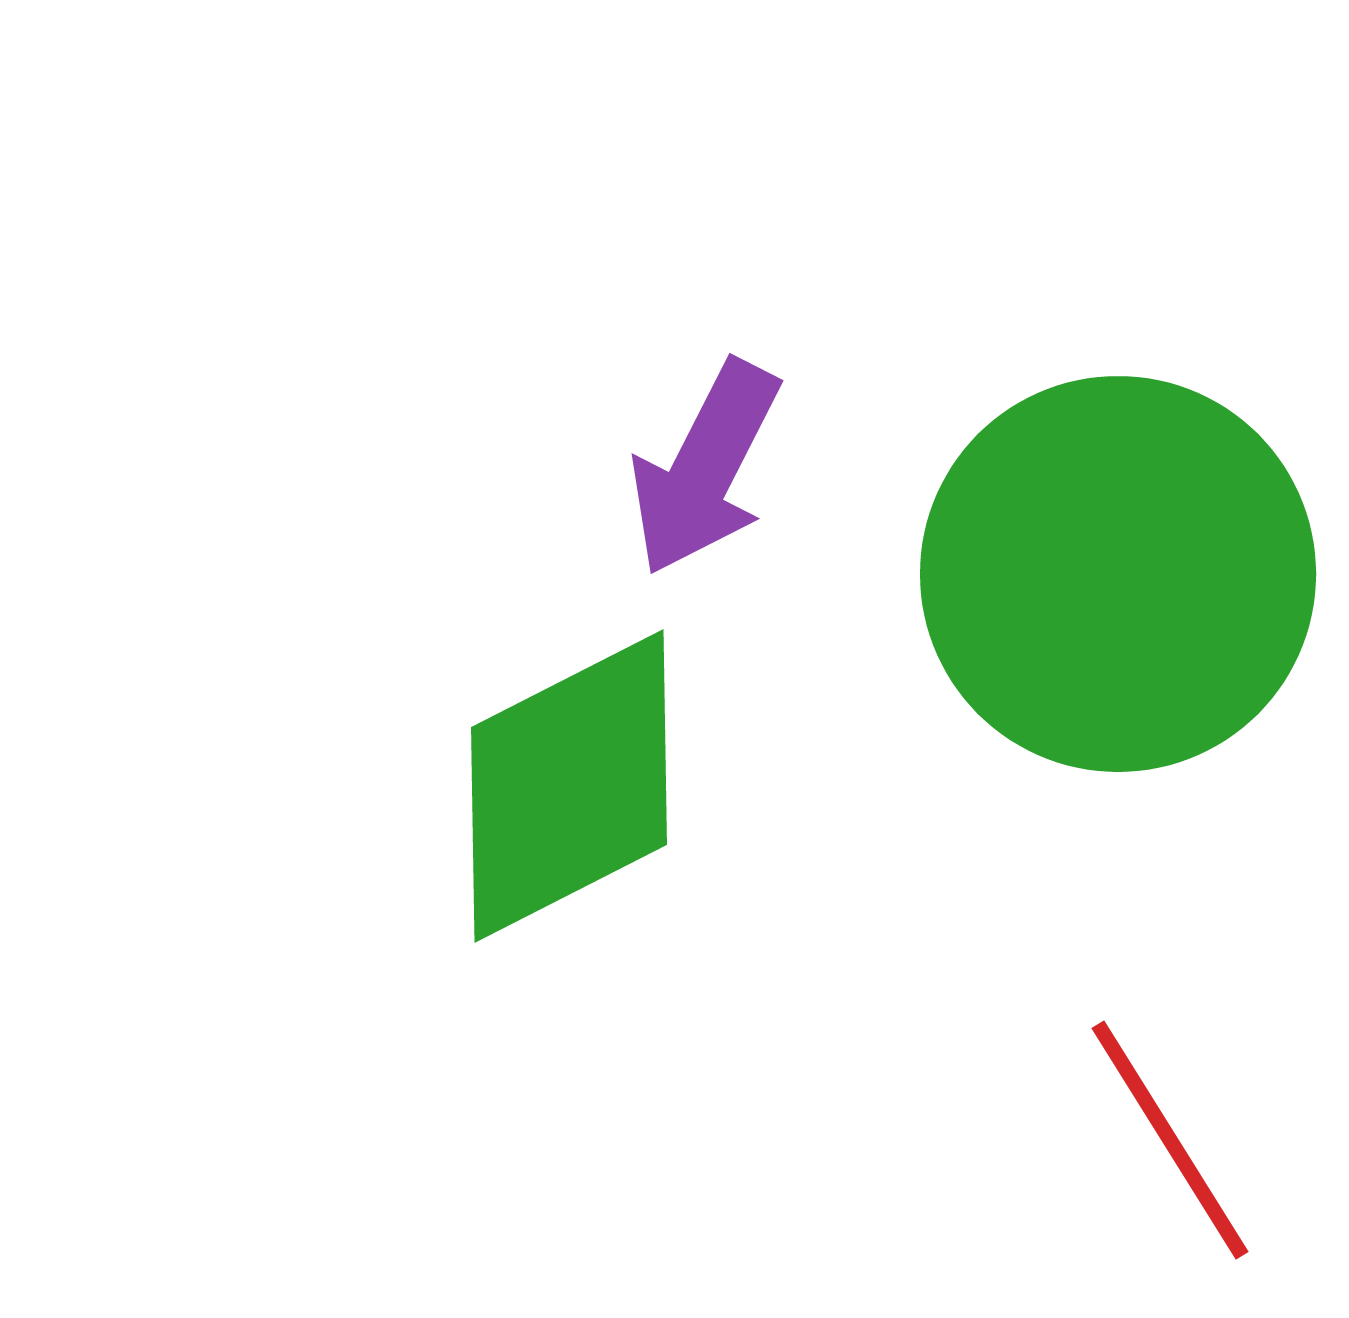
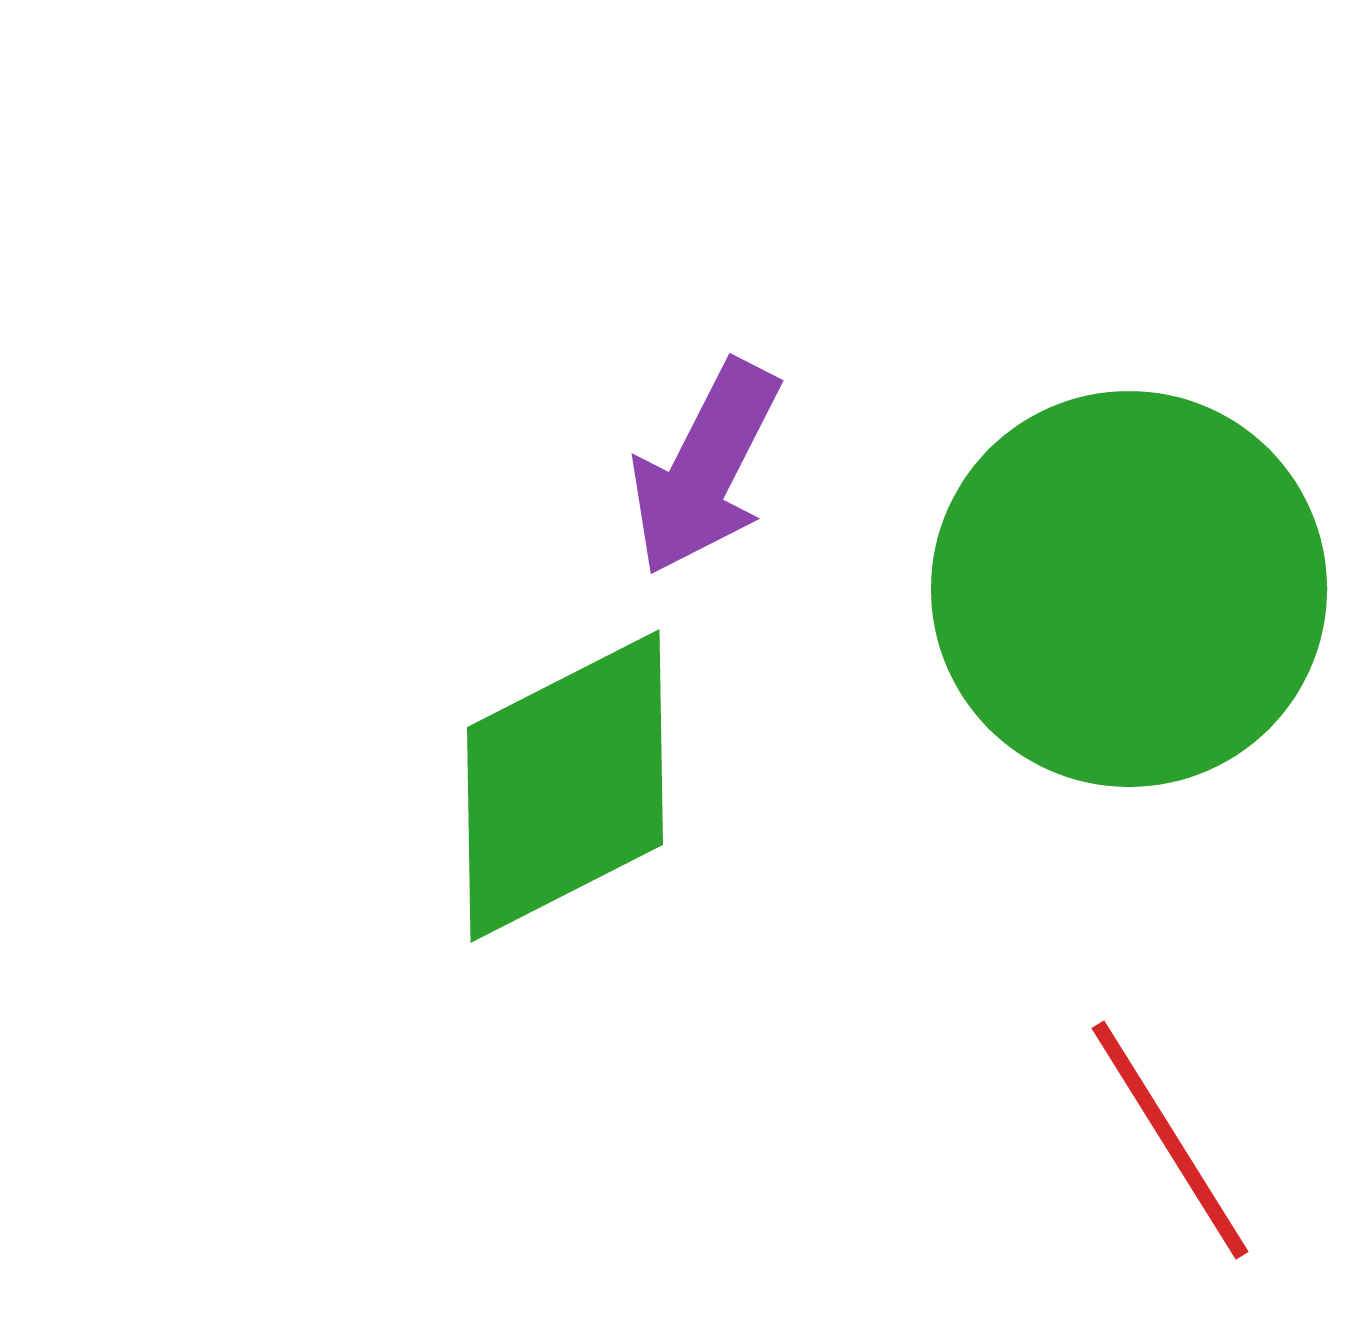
green circle: moved 11 px right, 15 px down
green diamond: moved 4 px left
